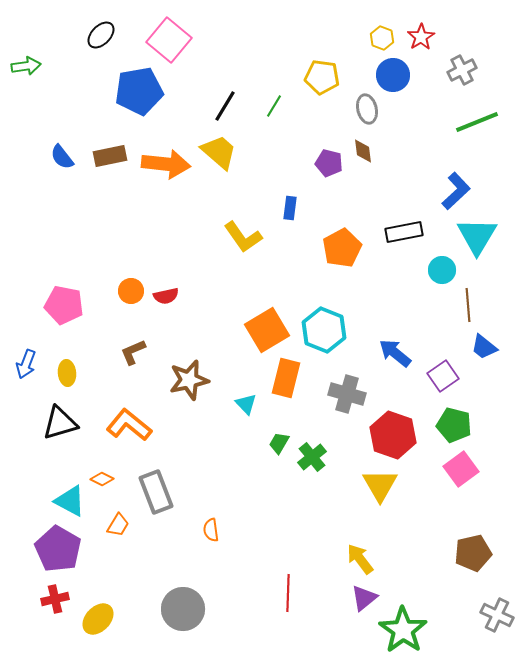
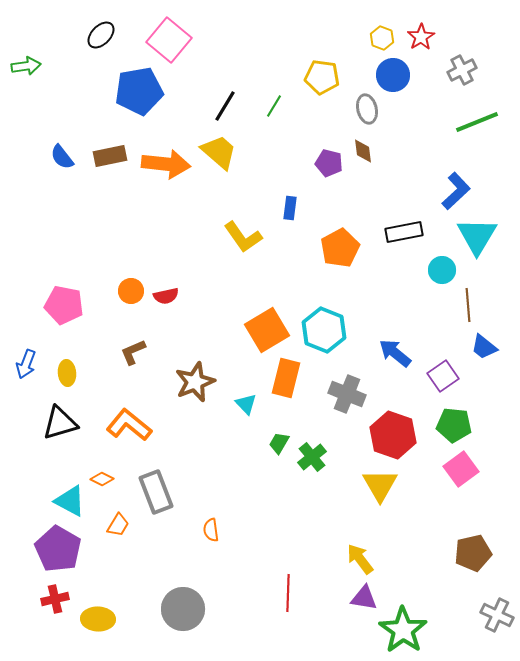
orange pentagon at (342, 248): moved 2 px left
brown star at (189, 380): moved 6 px right, 2 px down; rotated 9 degrees counterclockwise
gray cross at (347, 394): rotated 6 degrees clockwise
green pentagon at (454, 425): rotated 8 degrees counterclockwise
purple triangle at (364, 598): rotated 48 degrees clockwise
yellow ellipse at (98, 619): rotated 48 degrees clockwise
